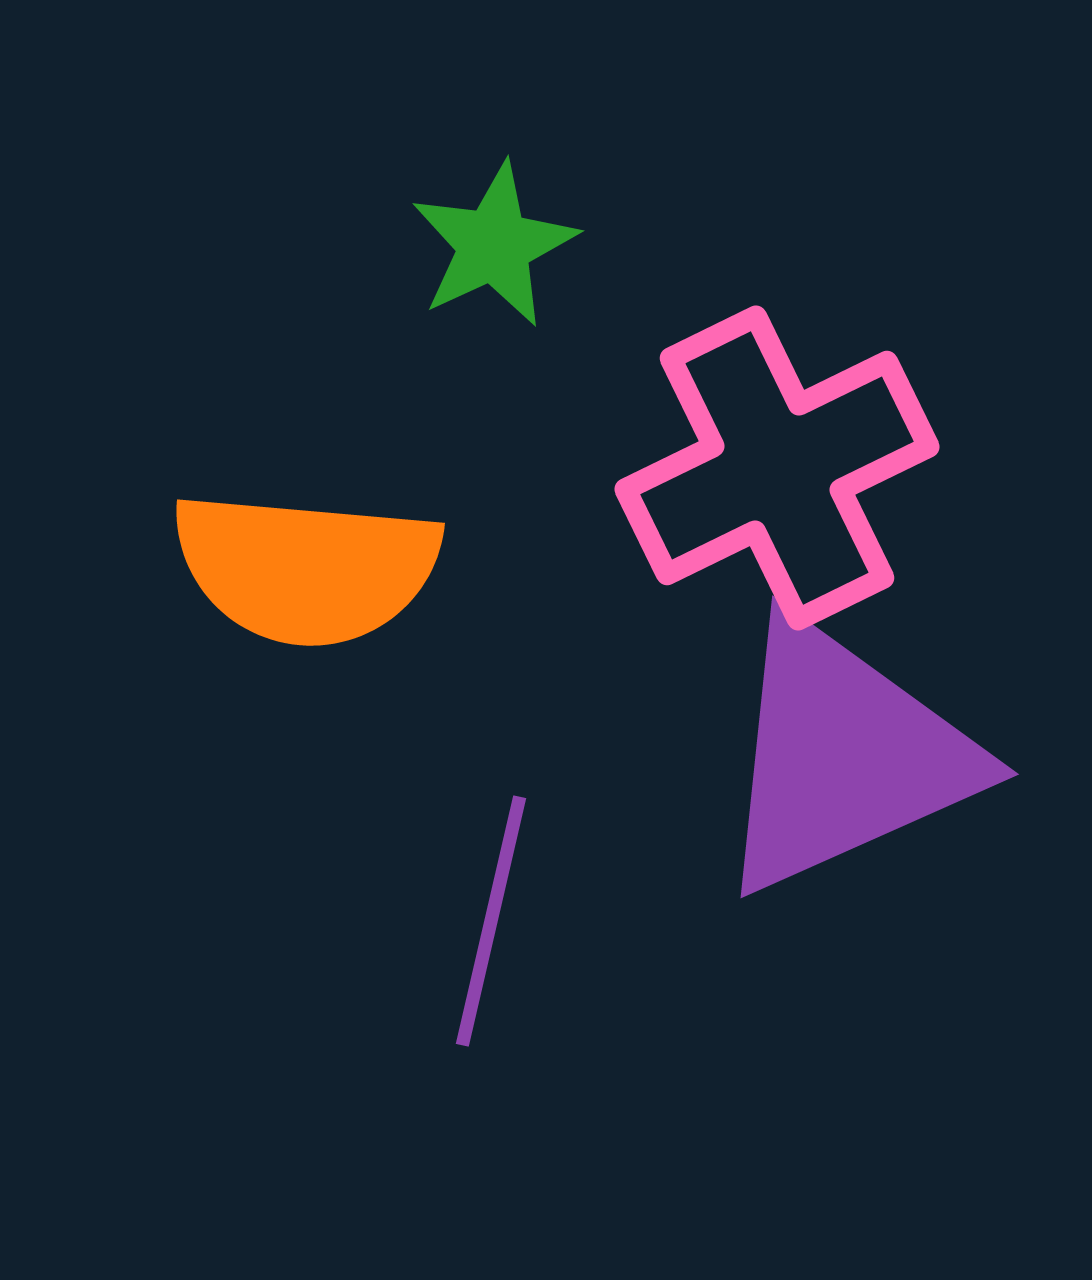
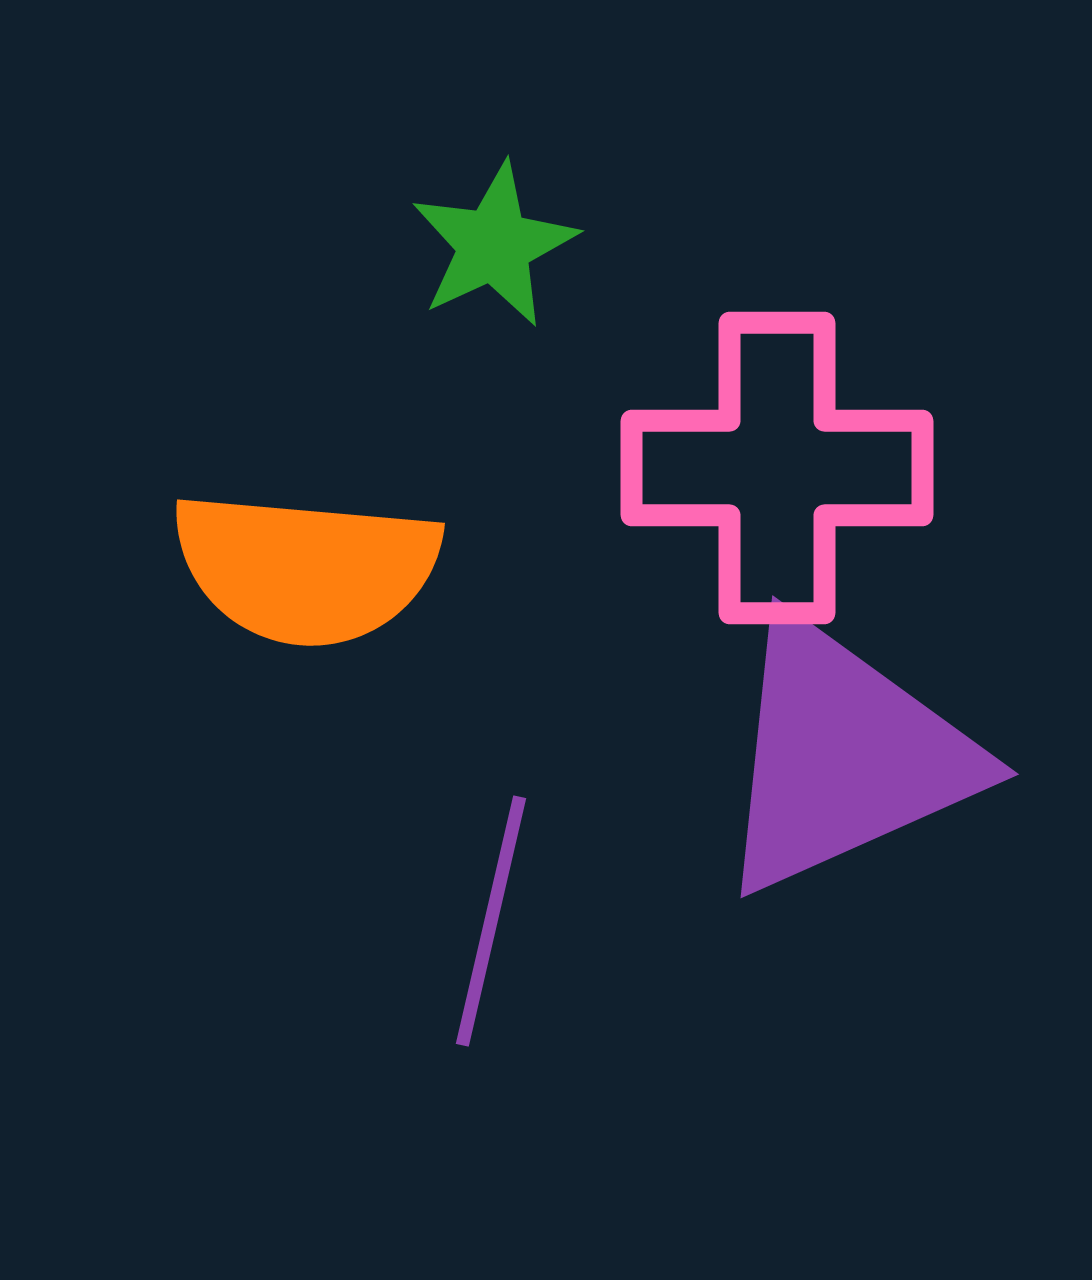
pink cross: rotated 26 degrees clockwise
